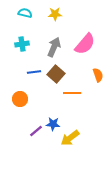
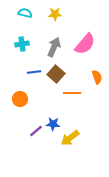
orange semicircle: moved 1 px left, 2 px down
